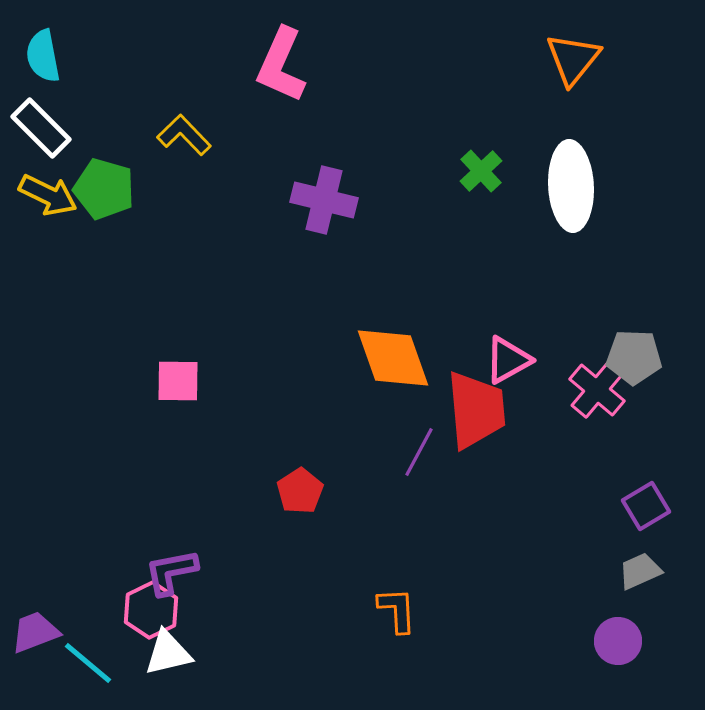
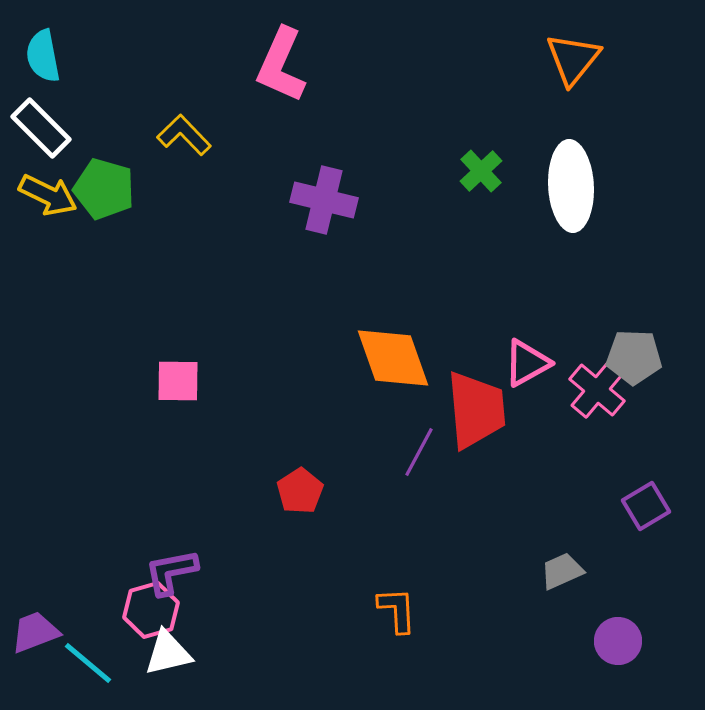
pink triangle: moved 19 px right, 3 px down
gray trapezoid: moved 78 px left
pink hexagon: rotated 10 degrees clockwise
